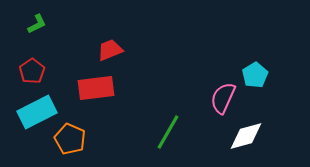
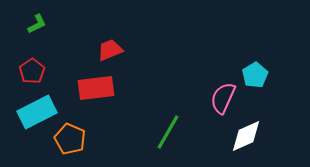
white diamond: rotated 9 degrees counterclockwise
